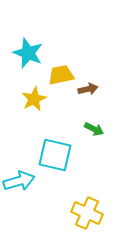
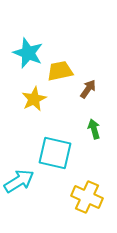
yellow trapezoid: moved 1 px left, 4 px up
brown arrow: rotated 42 degrees counterclockwise
green arrow: rotated 132 degrees counterclockwise
cyan square: moved 2 px up
cyan arrow: rotated 16 degrees counterclockwise
yellow cross: moved 16 px up
